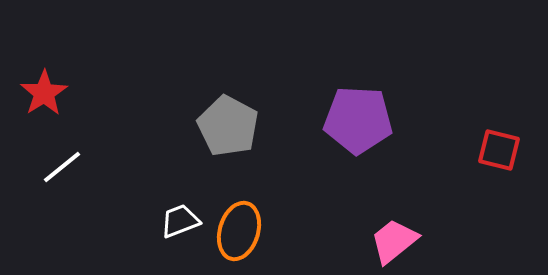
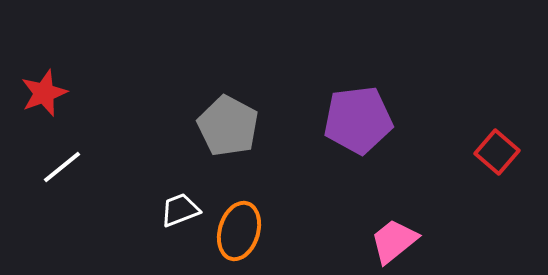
red star: rotated 12 degrees clockwise
purple pentagon: rotated 10 degrees counterclockwise
red square: moved 2 px left, 2 px down; rotated 27 degrees clockwise
white trapezoid: moved 11 px up
